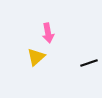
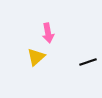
black line: moved 1 px left, 1 px up
